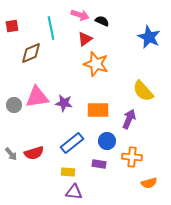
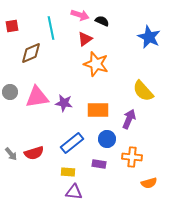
gray circle: moved 4 px left, 13 px up
blue circle: moved 2 px up
